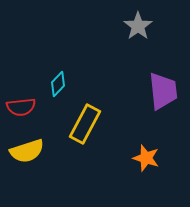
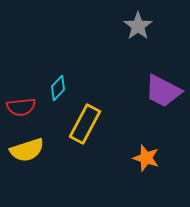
cyan diamond: moved 4 px down
purple trapezoid: rotated 123 degrees clockwise
yellow semicircle: moved 1 px up
